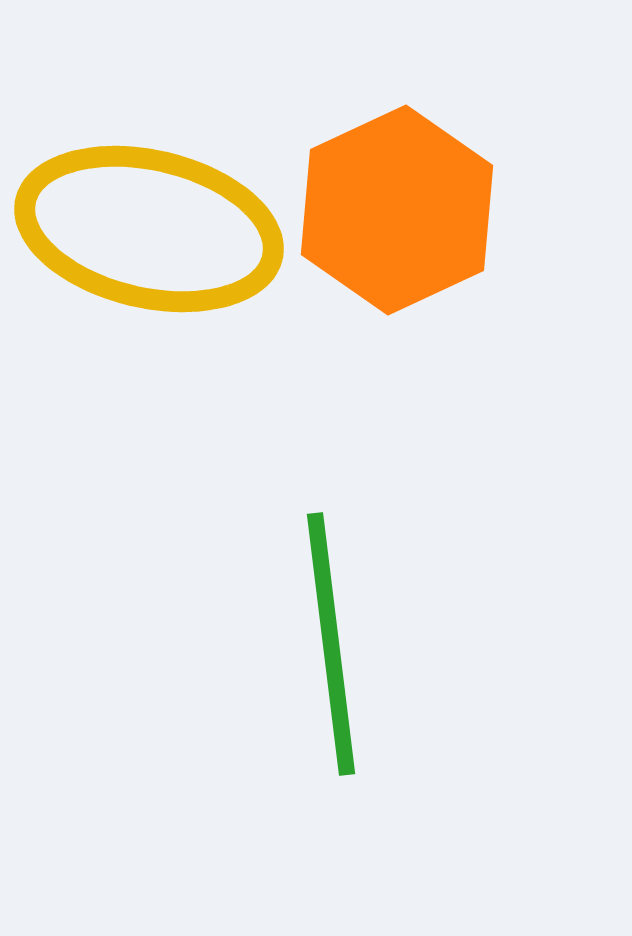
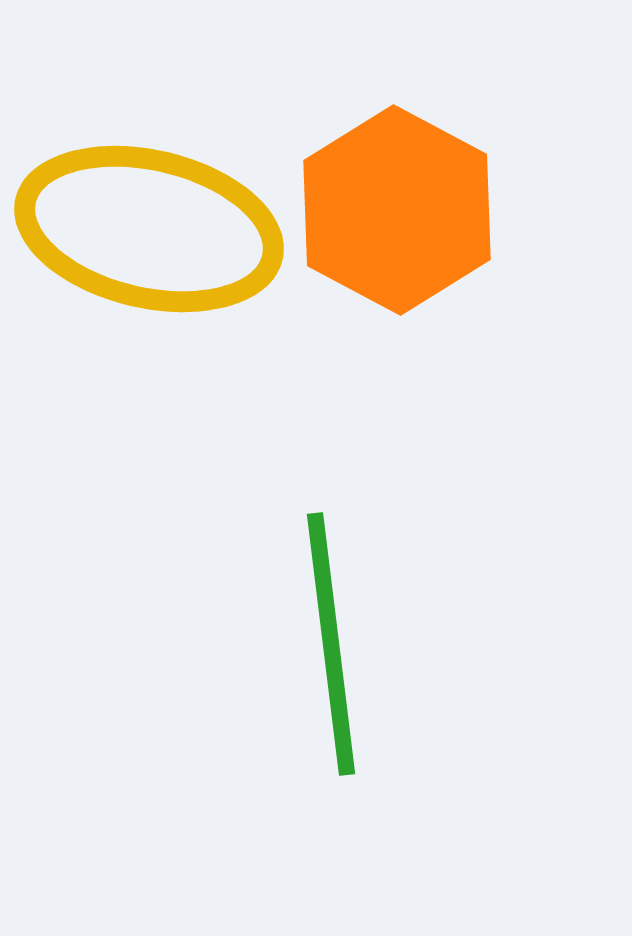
orange hexagon: rotated 7 degrees counterclockwise
